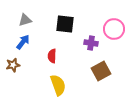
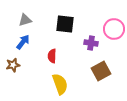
yellow semicircle: moved 2 px right, 1 px up
